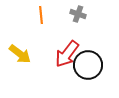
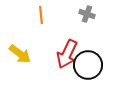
gray cross: moved 9 px right
red arrow: rotated 12 degrees counterclockwise
